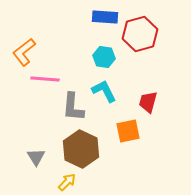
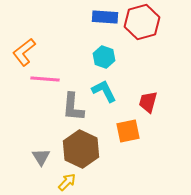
red hexagon: moved 2 px right, 12 px up
cyan hexagon: rotated 10 degrees clockwise
gray triangle: moved 5 px right
